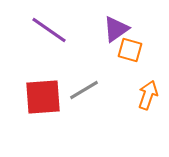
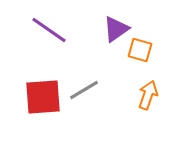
orange square: moved 10 px right
